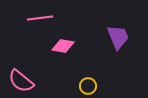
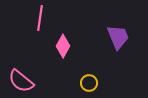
pink line: rotated 75 degrees counterclockwise
pink diamond: rotated 70 degrees counterclockwise
yellow circle: moved 1 px right, 3 px up
